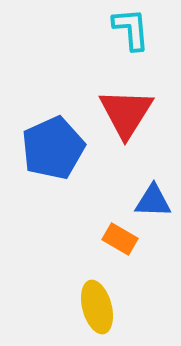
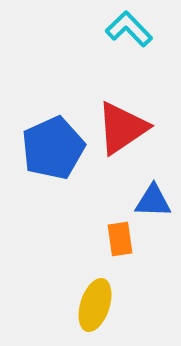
cyan L-shape: moved 2 px left; rotated 39 degrees counterclockwise
red triangle: moved 4 px left, 15 px down; rotated 24 degrees clockwise
orange rectangle: rotated 52 degrees clockwise
yellow ellipse: moved 2 px left, 2 px up; rotated 33 degrees clockwise
